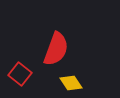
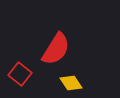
red semicircle: rotated 12 degrees clockwise
